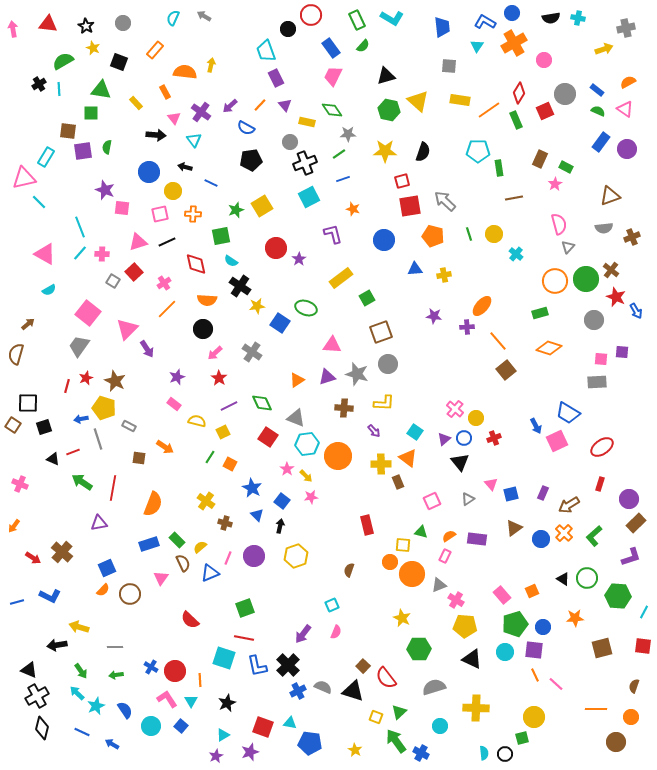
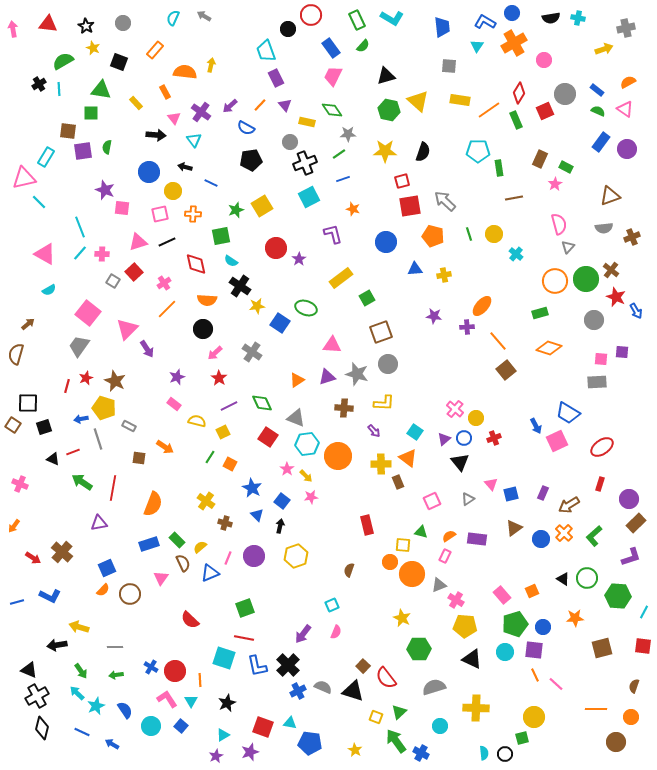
blue circle at (384, 240): moved 2 px right, 2 px down
